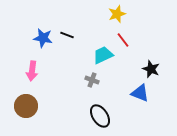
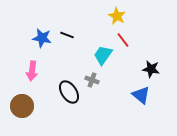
yellow star: moved 2 px down; rotated 24 degrees counterclockwise
blue star: moved 1 px left
cyan trapezoid: rotated 30 degrees counterclockwise
black star: rotated 12 degrees counterclockwise
blue triangle: moved 1 px right, 2 px down; rotated 18 degrees clockwise
brown circle: moved 4 px left
black ellipse: moved 31 px left, 24 px up
